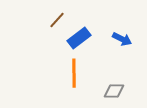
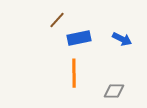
blue rectangle: rotated 25 degrees clockwise
